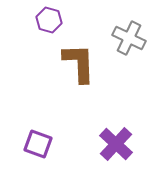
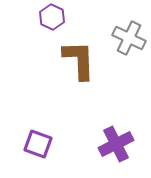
purple hexagon: moved 3 px right, 3 px up; rotated 10 degrees clockwise
brown L-shape: moved 3 px up
purple cross: rotated 20 degrees clockwise
